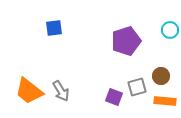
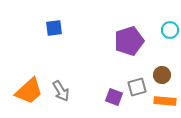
purple pentagon: moved 3 px right
brown circle: moved 1 px right, 1 px up
orange trapezoid: rotated 80 degrees counterclockwise
